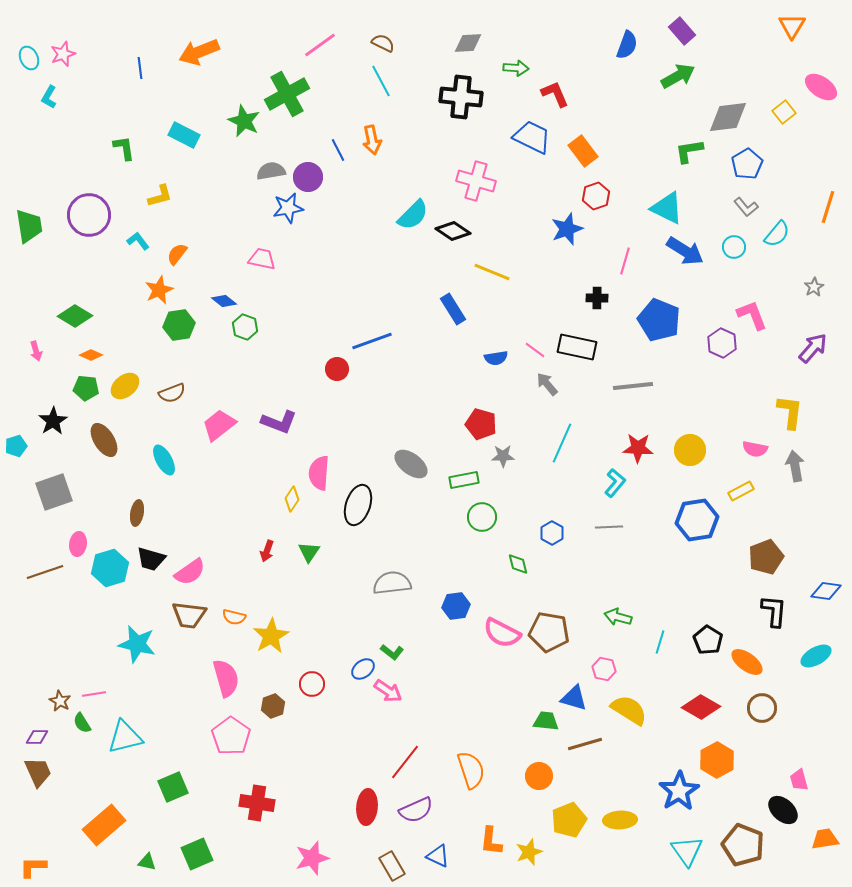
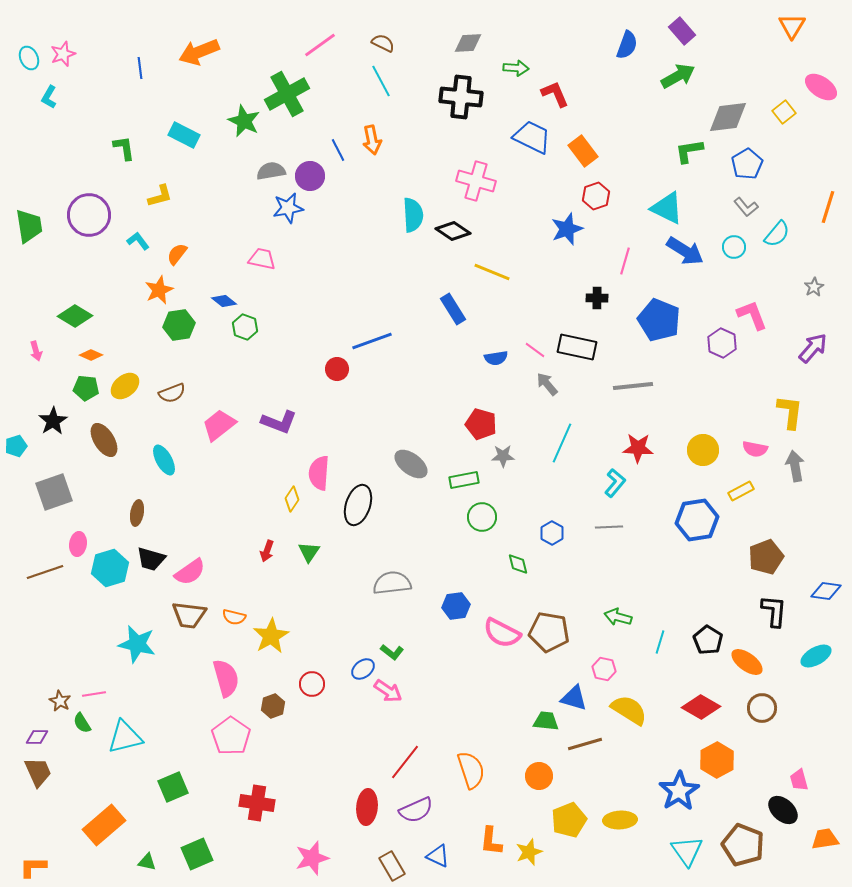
purple circle at (308, 177): moved 2 px right, 1 px up
cyan semicircle at (413, 215): rotated 48 degrees counterclockwise
yellow circle at (690, 450): moved 13 px right
